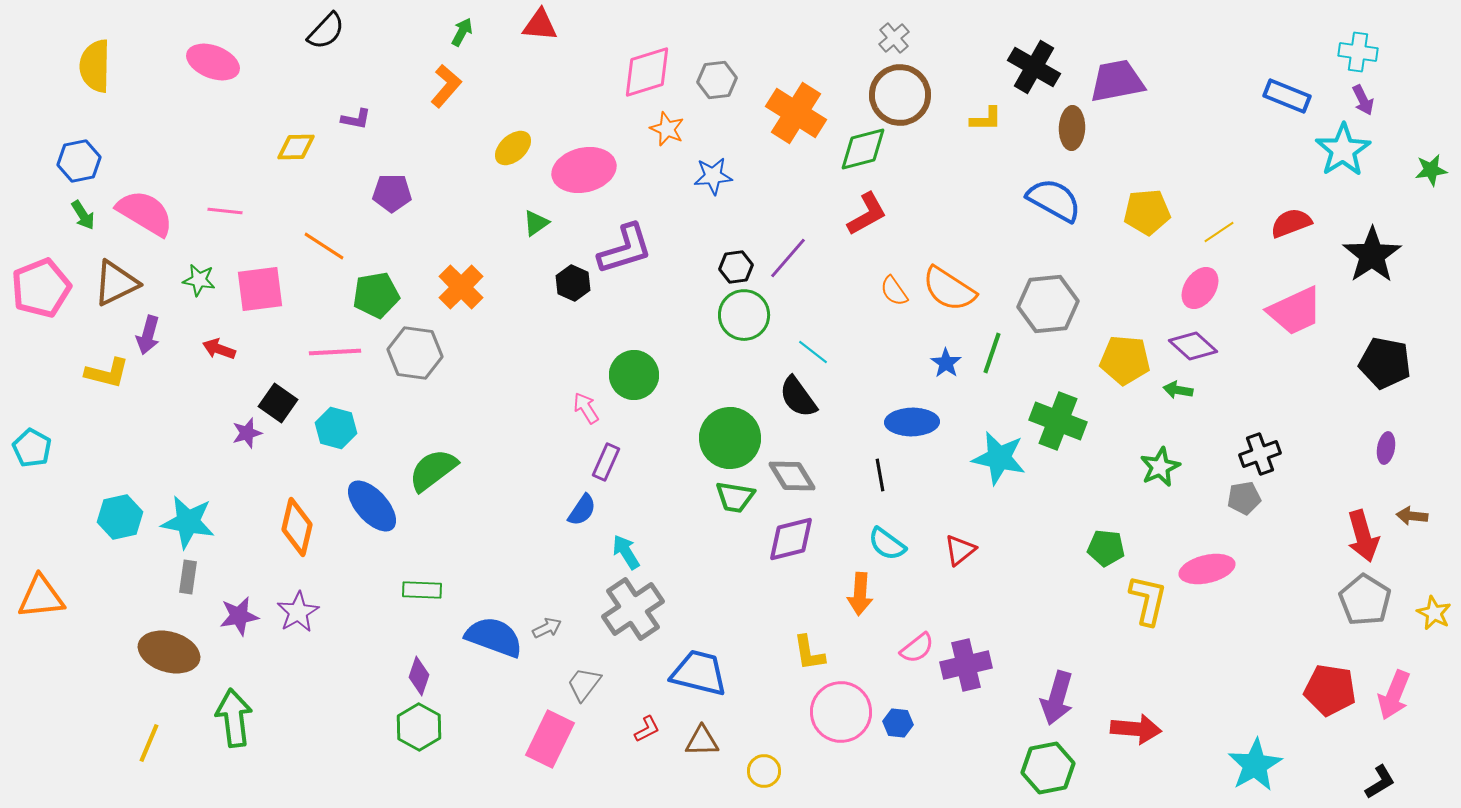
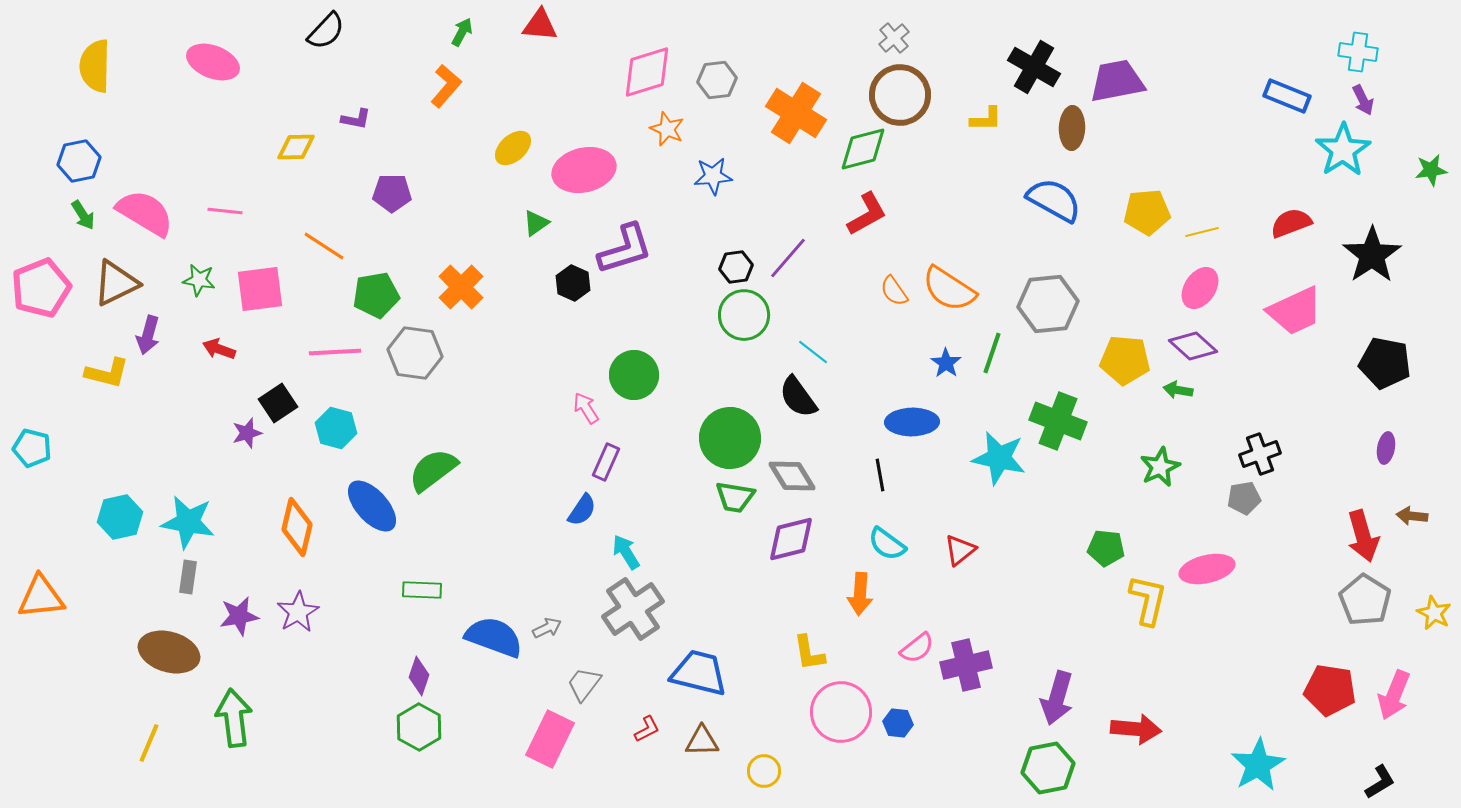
yellow line at (1219, 232): moved 17 px left; rotated 20 degrees clockwise
black square at (278, 403): rotated 21 degrees clockwise
cyan pentagon at (32, 448): rotated 15 degrees counterclockwise
cyan star at (1255, 765): moved 3 px right
